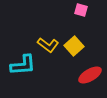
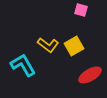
yellow square: rotated 12 degrees clockwise
cyan L-shape: rotated 116 degrees counterclockwise
